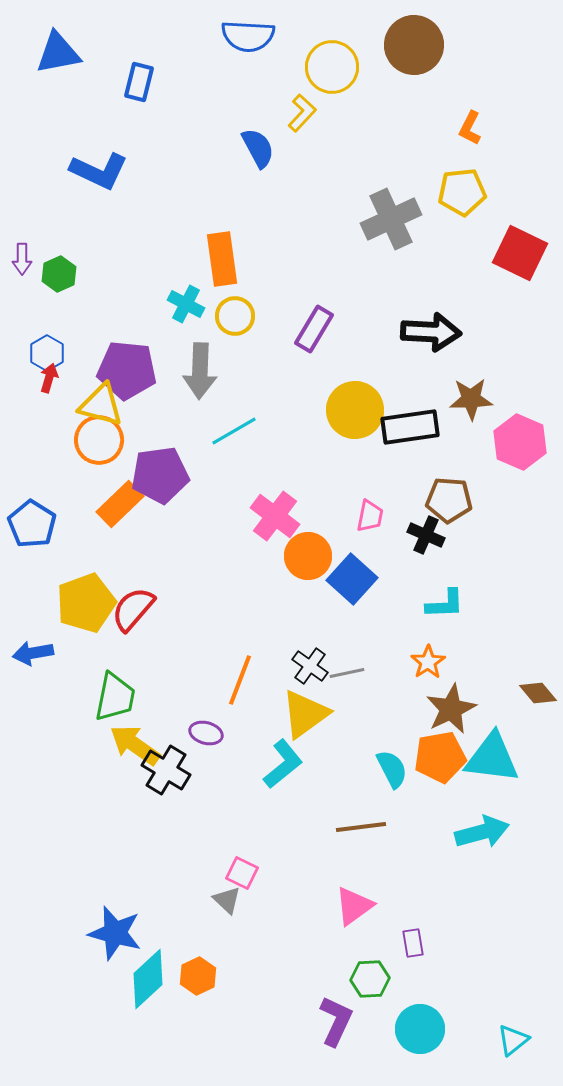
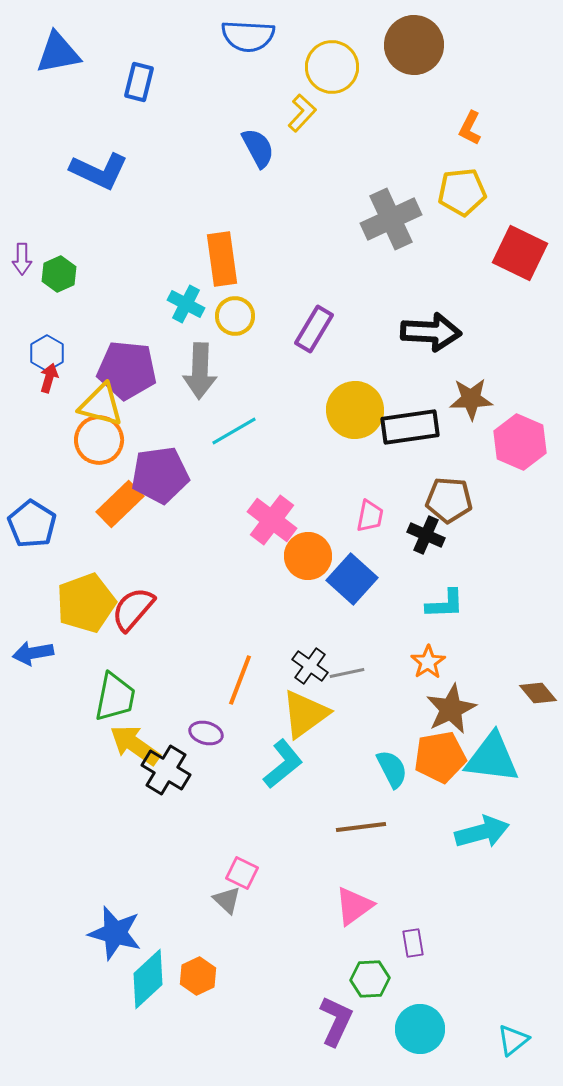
pink cross at (275, 516): moved 3 px left, 4 px down
